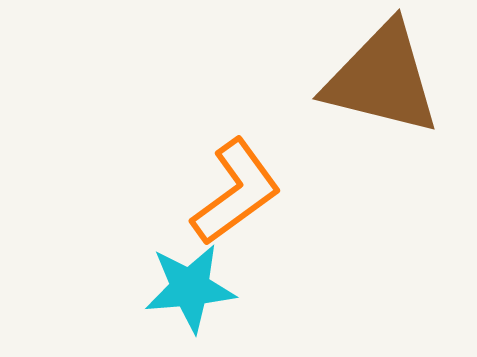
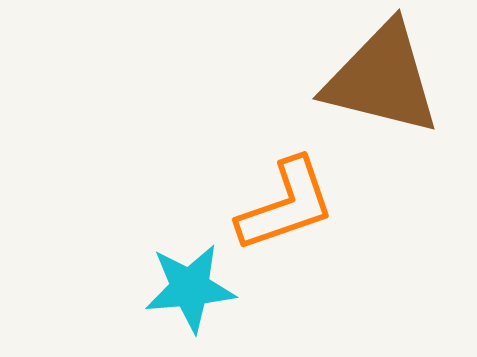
orange L-shape: moved 50 px right, 13 px down; rotated 17 degrees clockwise
